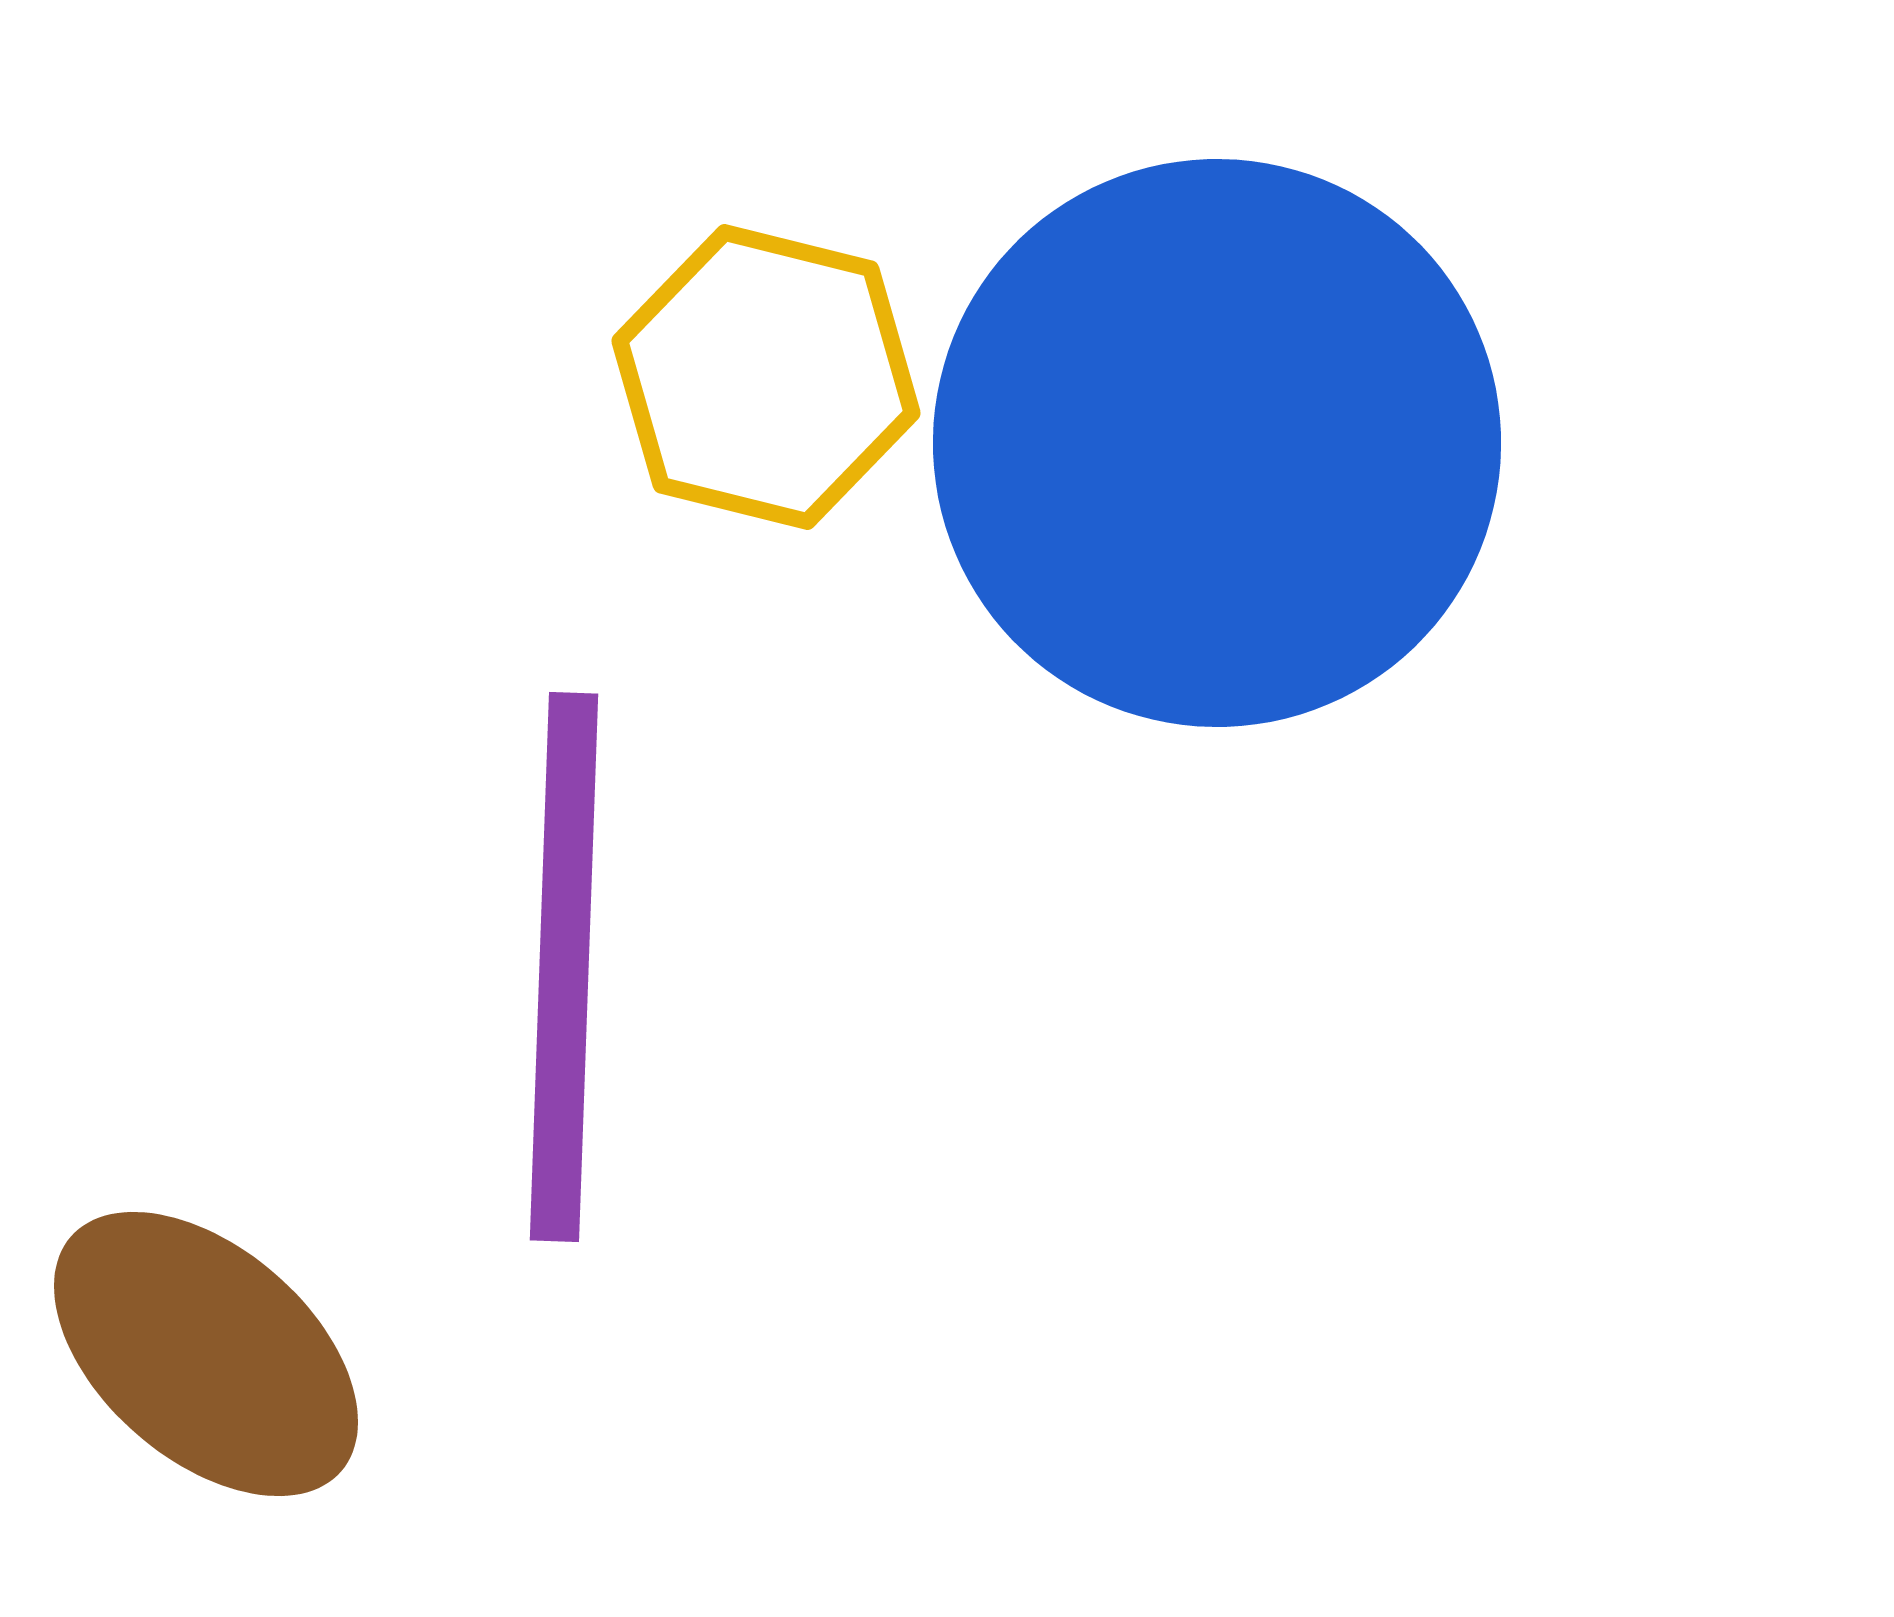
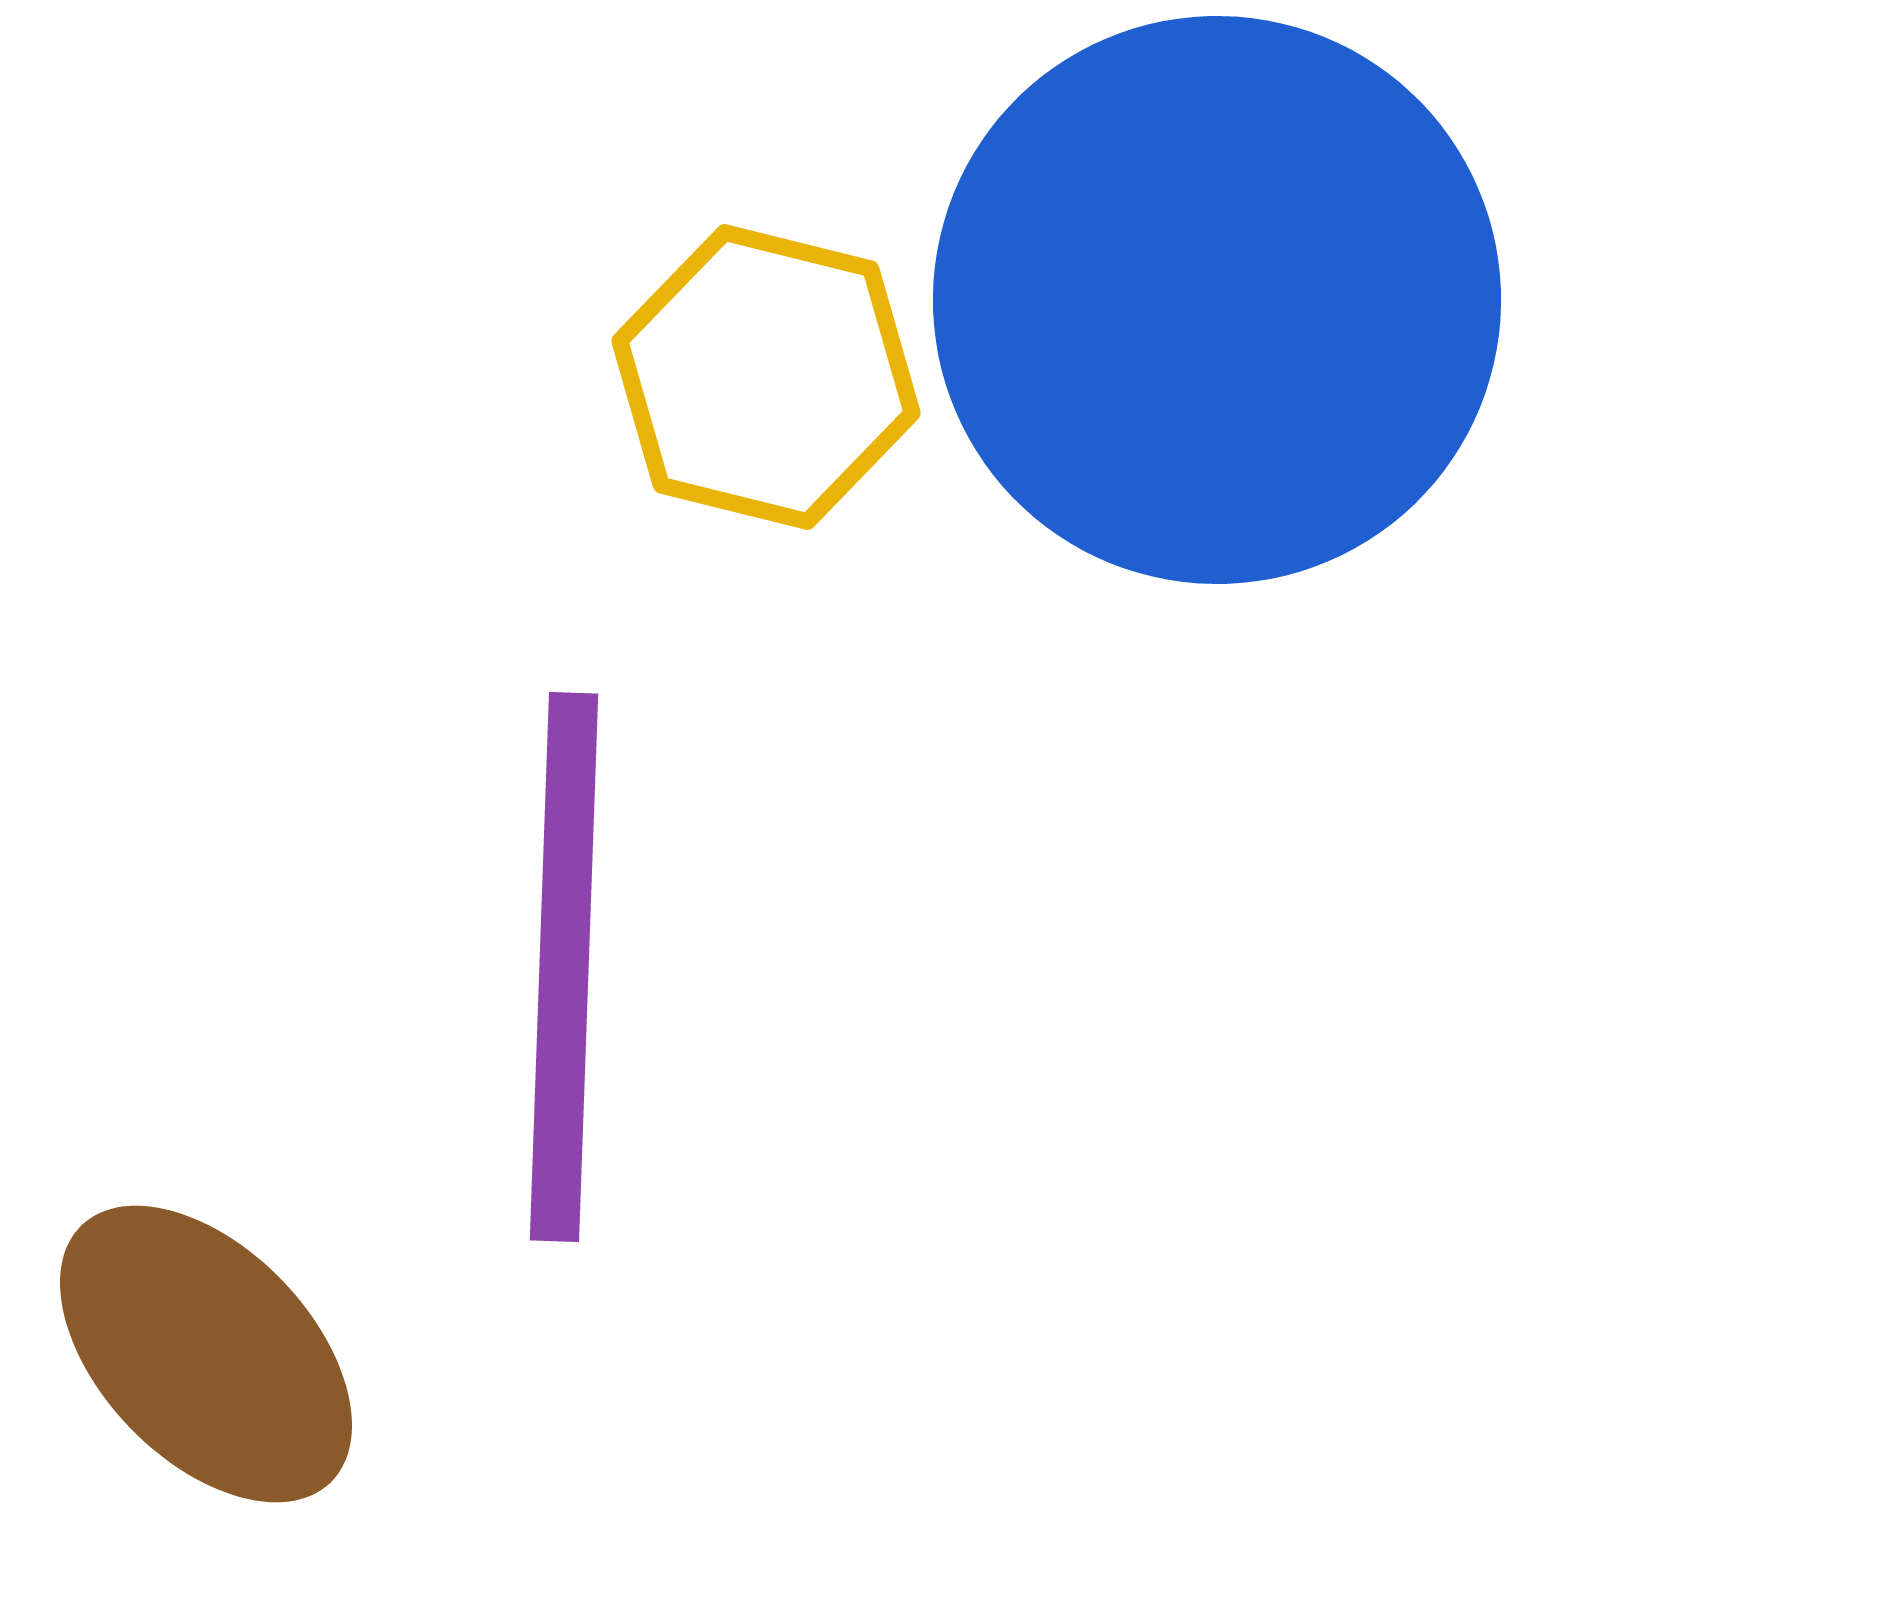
blue circle: moved 143 px up
brown ellipse: rotated 5 degrees clockwise
